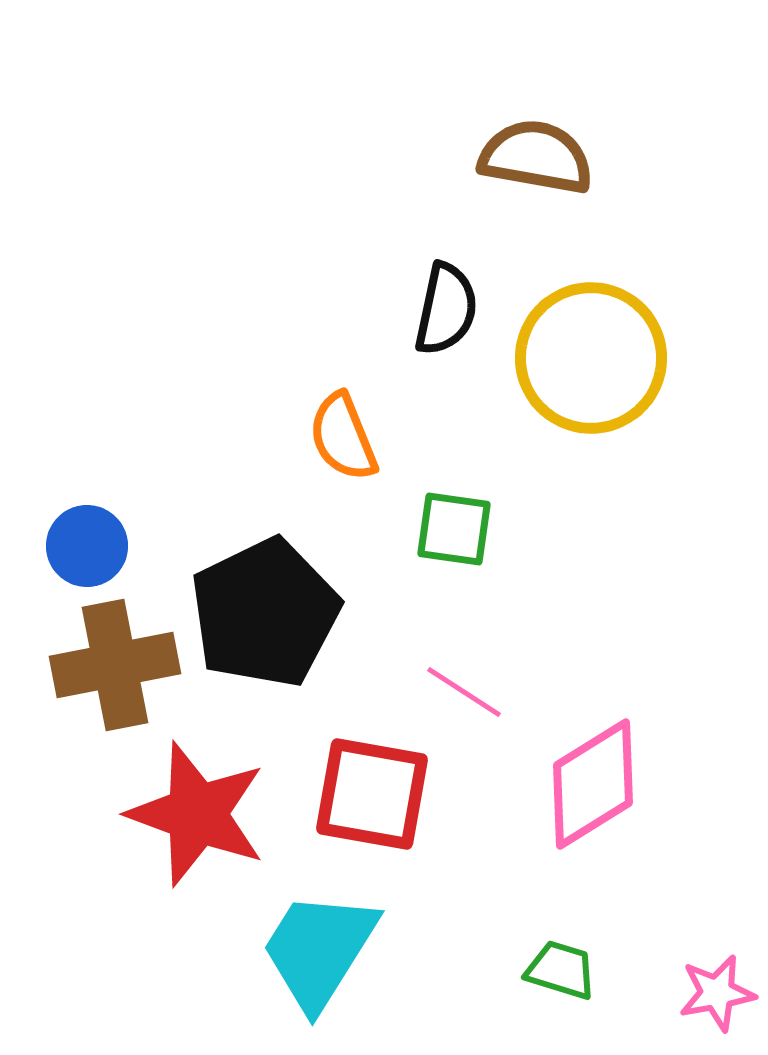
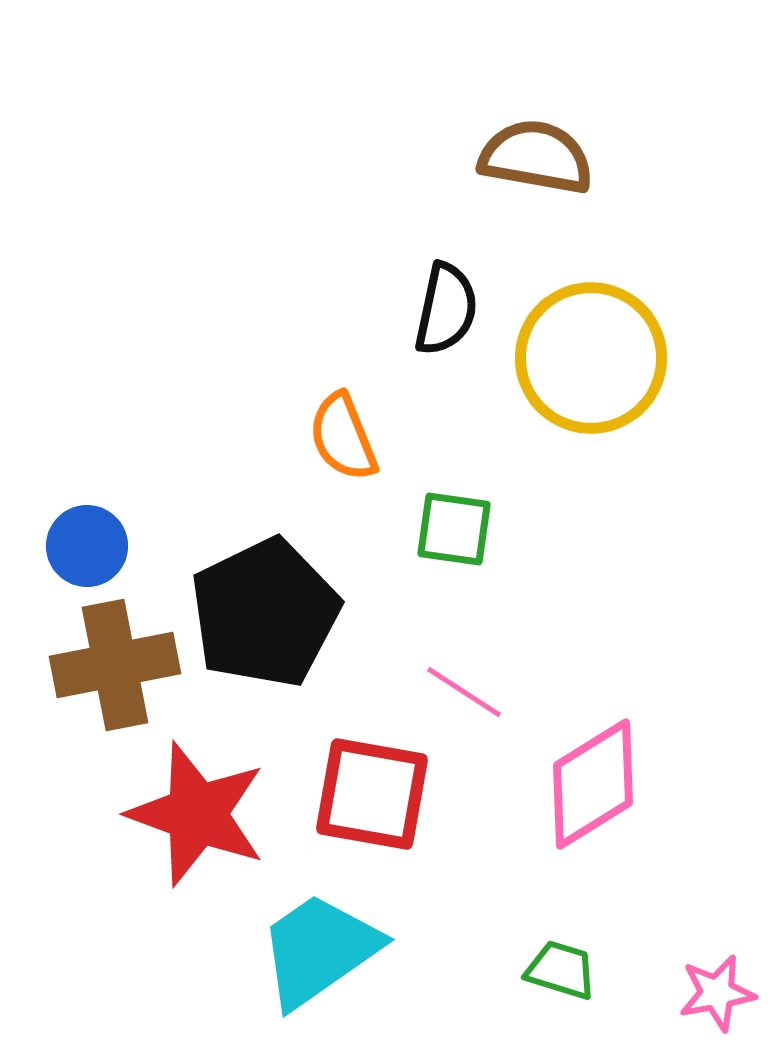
cyan trapezoid: rotated 23 degrees clockwise
